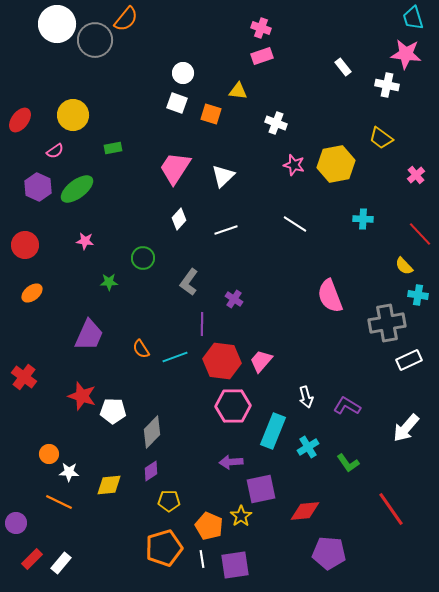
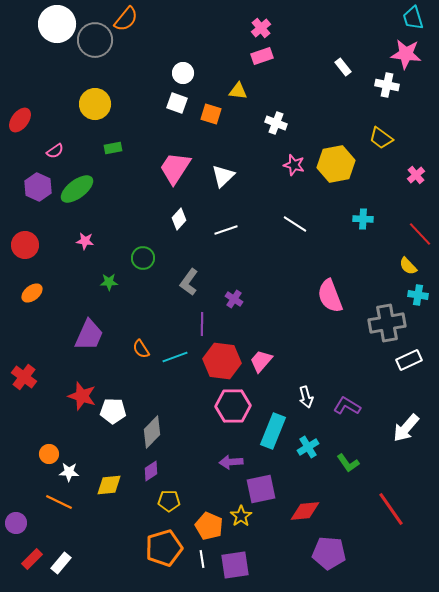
pink cross at (261, 28): rotated 30 degrees clockwise
yellow circle at (73, 115): moved 22 px right, 11 px up
yellow semicircle at (404, 266): moved 4 px right
